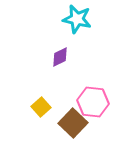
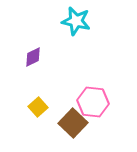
cyan star: moved 1 px left, 2 px down
purple diamond: moved 27 px left
yellow square: moved 3 px left
